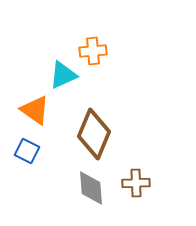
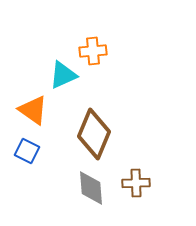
orange triangle: moved 2 px left
